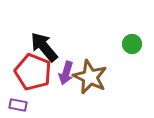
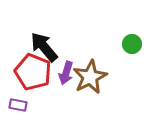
brown star: rotated 20 degrees clockwise
